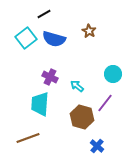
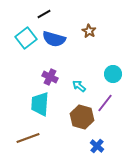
cyan arrow: moved 2 px right
